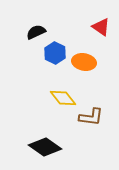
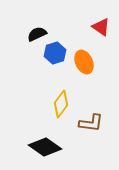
black semicircle: moved 1 px right, 2 px down
blue hexagon: rotated 15 degrees clockwise
orange ellipse: rotated 55 degrees clockwise
yellow diamond: moved 2 px left, 6 px down; rotated 76 degrees clockwise
brown L-shape: moved 6 px down
